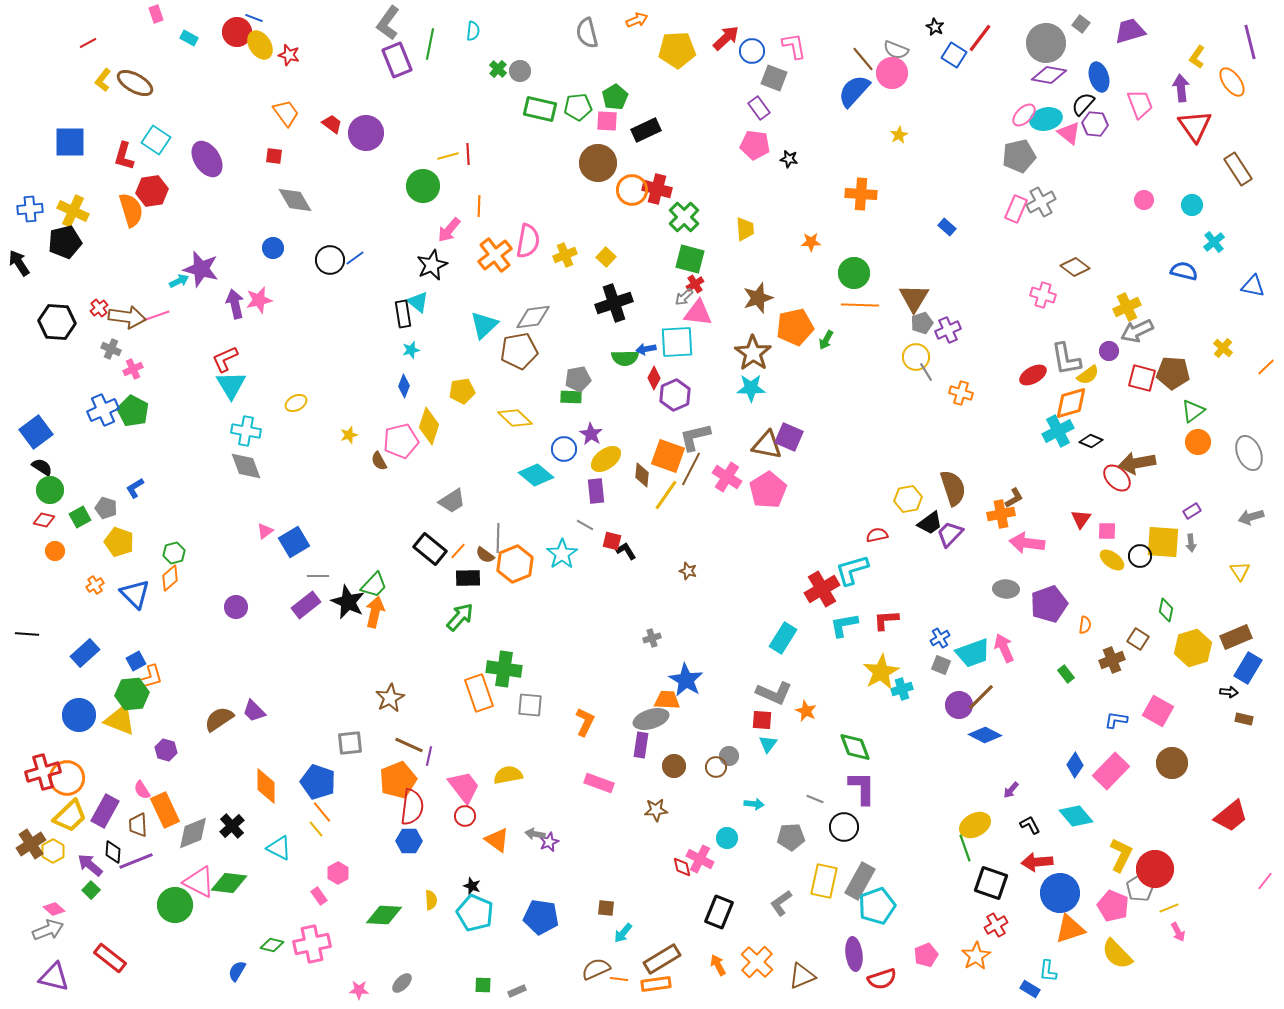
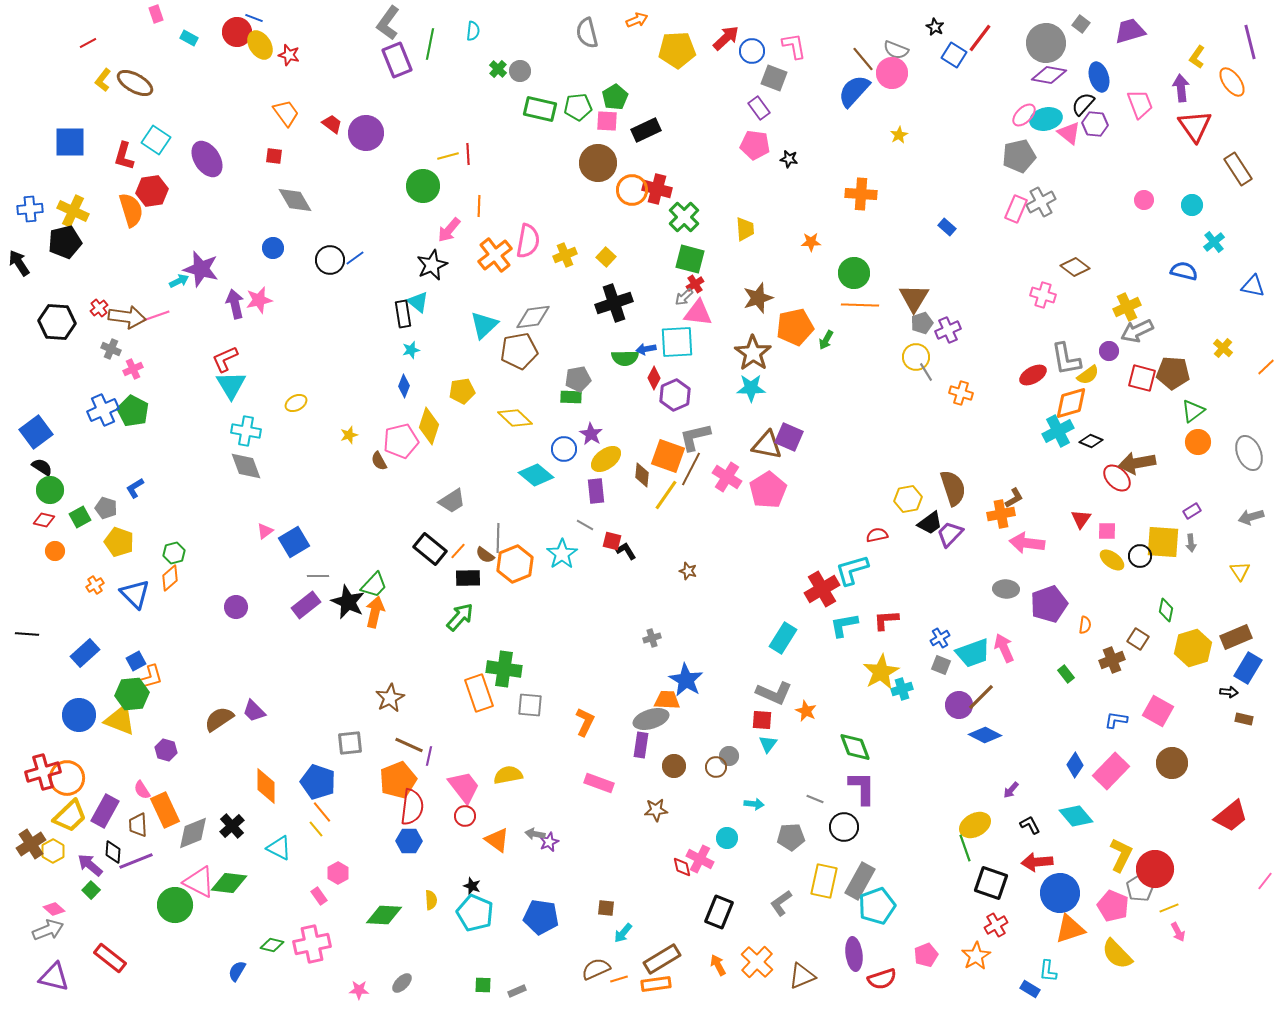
orange line at (619, 979): rotated 24 degrees counterclockwise
